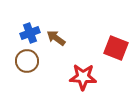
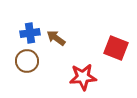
blue cross: rotated 12 degrees clockwise
red star: rotated 8 degrees counterclockwise
